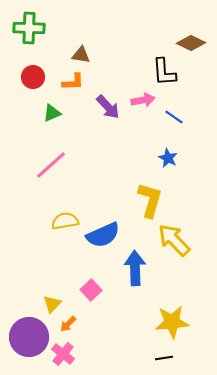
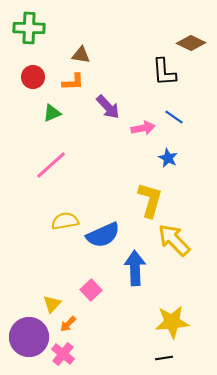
pink arrow: moved 28 px down
